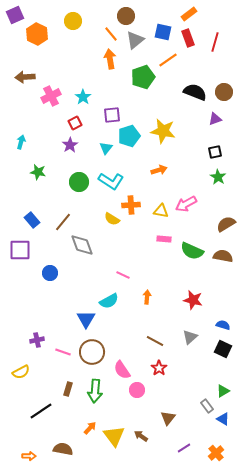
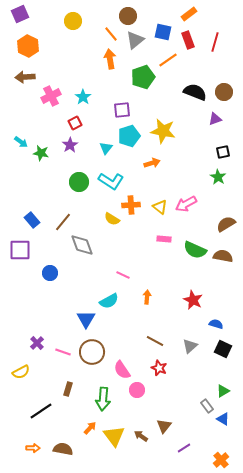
purple square at (15, 15): moved 5 px right, 1 px up
brown circle at (126, 16): moved 2 px right
orange hexagon at (37, 34): moved 9 px left, 12 px down
red rectangle at (188, 38): moved 2 px down
purple square at (112, 115): moved 10 px right, 5 px up
cyan arrow at (21, 142): rotated 112 degrees clockwise
black square at (215, 152): moved 8 px right
orange arrow at (159, 170): moved 7 px left, 7 px up
green star at (38, 172): moved 3 px right, 19 px up
yellow triangle at (161, 211): moved 1 px left, 4 px up; rotated 28 degrees clockwise
green semicircle at (192, 251): moved 3 px right, 1 px up
red star at (193, 300): rotated 12 degrees clockwise
blue semicircle at (223, 325): moved 7 px left, 1 px up
gray triangle at (190, 337): moved 9 px down
purple cross at (37, 340): moved 3 px down; rotated 32 degrees counterclockwise
red star at (159, 368): rotated 14 degrees counterclockwise
green arrow at (95, 391): moved 8 px right, 8 px down
brown triangle at (168, 418): moved 4 px left, 8 px down
orange cross at (216, 453): moved 5 px right, 7 px down
orange arrow at (29, 456): moved 4 px right, 8 px up
